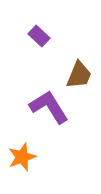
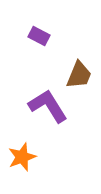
purple rectangle: rotated 15 degrees counterclockwise
purple L-shape: moved 1 px left, 1 px up
